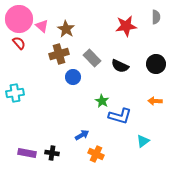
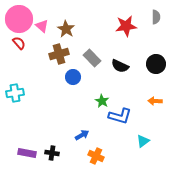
orange cross: moved 2 px down
